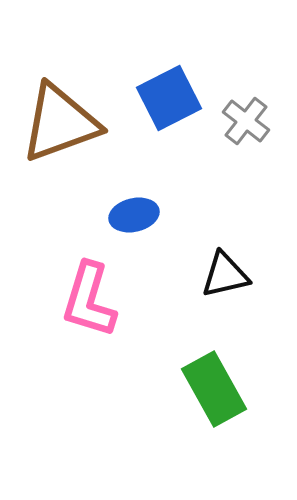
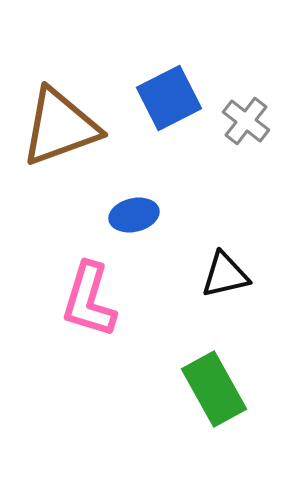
brown triangle: moved 4 px down
